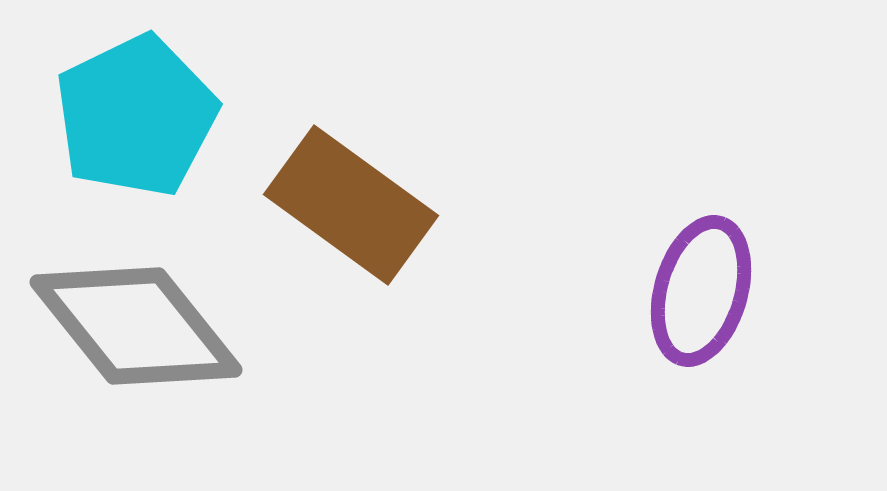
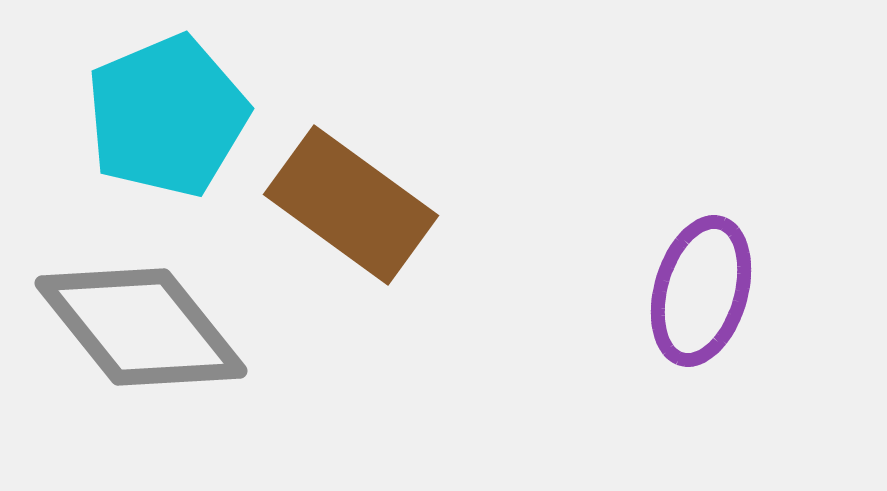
cyan pentagon: moved 31 px right; rotated 3 degrees clockwise
gray diamond: moved 5 px right, 1 px down
